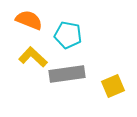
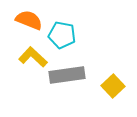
cyan pentagon: moved 6 px left
gray rectangle: moved 1 px down
yellow square: rotated 20 degrees counterclockwise
